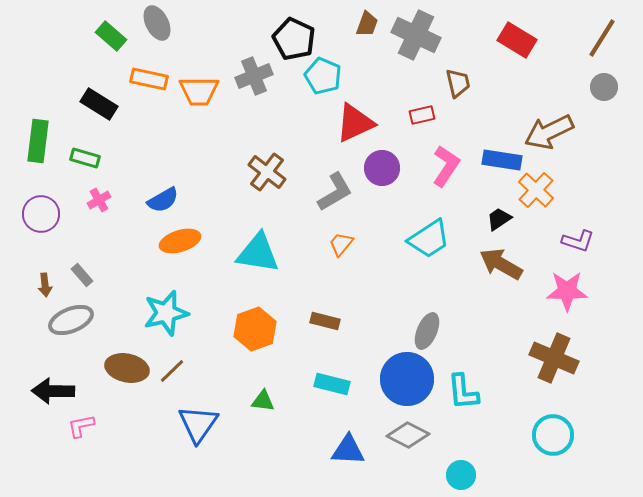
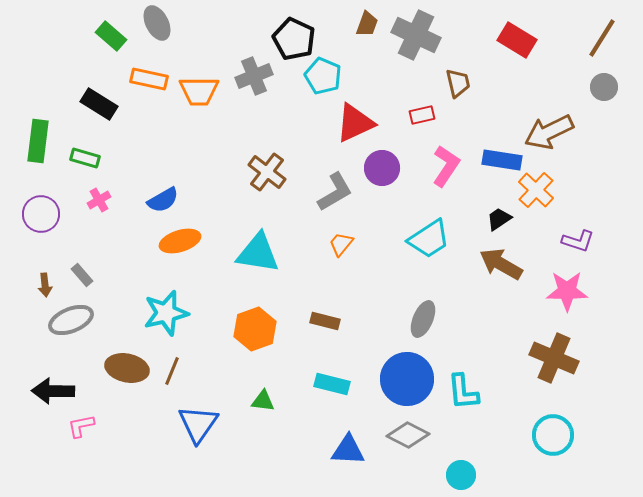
gray ellipse at (427, 331): moved 4 px left, 12 px up
brown line at (172, 371): rotated 24 degrees counterclockwise
